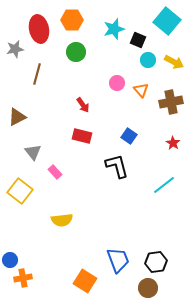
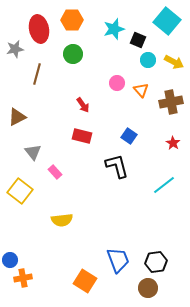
green circle: moved 3 px left, 2 px down
